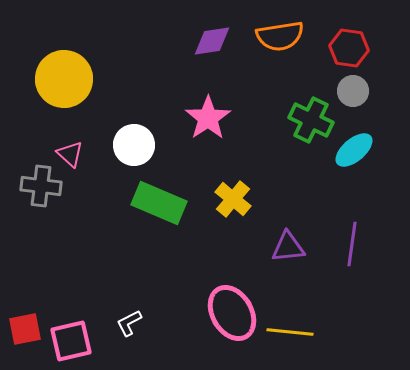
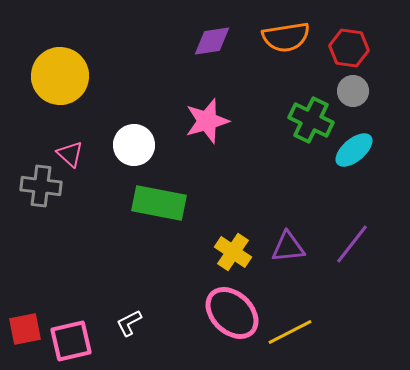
orange semicircle: moved 6 px right, 1 px down
yellow circle: moved 4 px left, 3 px up
pink star: moved 1 px left, 3 px down; rotated 18 degrees clockwise
yellow cross: moved 53 px down; rotated 6 degrees counterclockwise
green rectangle: rotated 12 degrees counterclockwise
purple line: rotated 30 degrees clockwise
pink ellipse: rotated 16 degrees counterclockwise
yellow line: rotated 33 degrees counterclockwise
